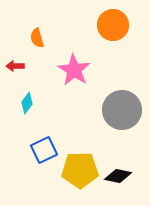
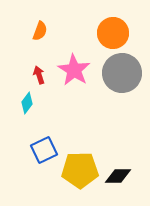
orange circle: moved 8 px down
orange semicircle: moved 3 px right, 7 px up; rotated 144 degrees counterclockwise
red arrow: moved 24 px right, 9 px down; rotated 72 degrees clockwise
gray circle: moved 37 px up
black diamond: rotated 12 degrees counterclockwise
